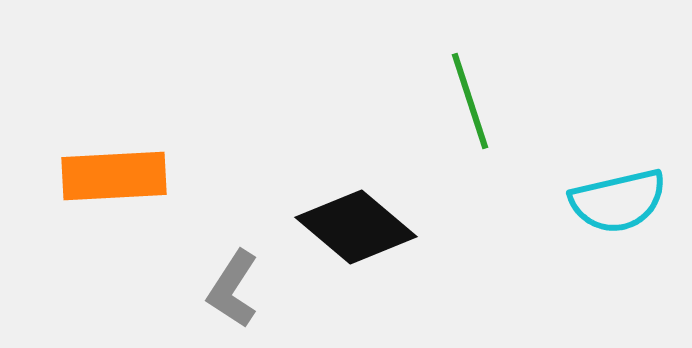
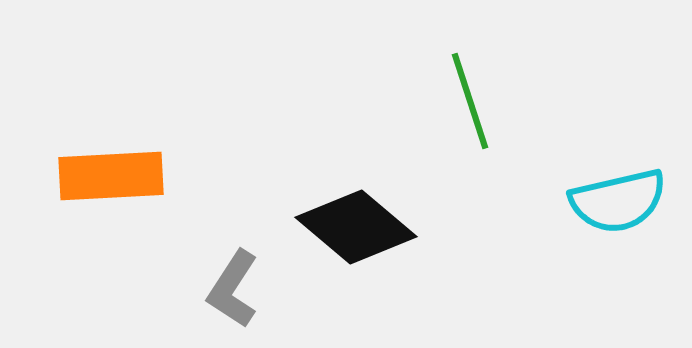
orange rectangle: moved 3 px left
